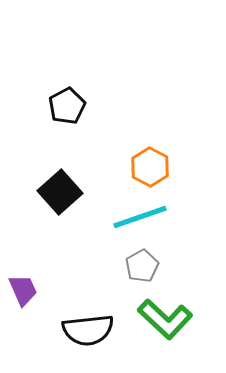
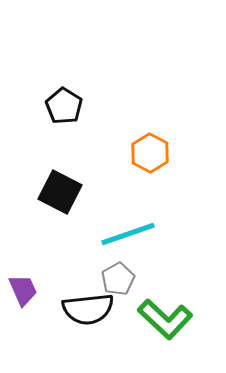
black pentagon: moved 3 px left; rotated 12 degrees counterclockwise
orange hexagon: moved 14 px up
black square: rotated 21 degrees counterclockwise
cyan line: moved 12 px left, 17 px down
gray pentagon: moved 24 px left, 13 px down
black semicircle: moved 21 px up
